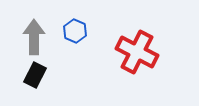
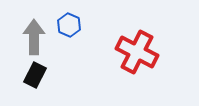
blue hexagon: moved 6 px left, 6 px up
